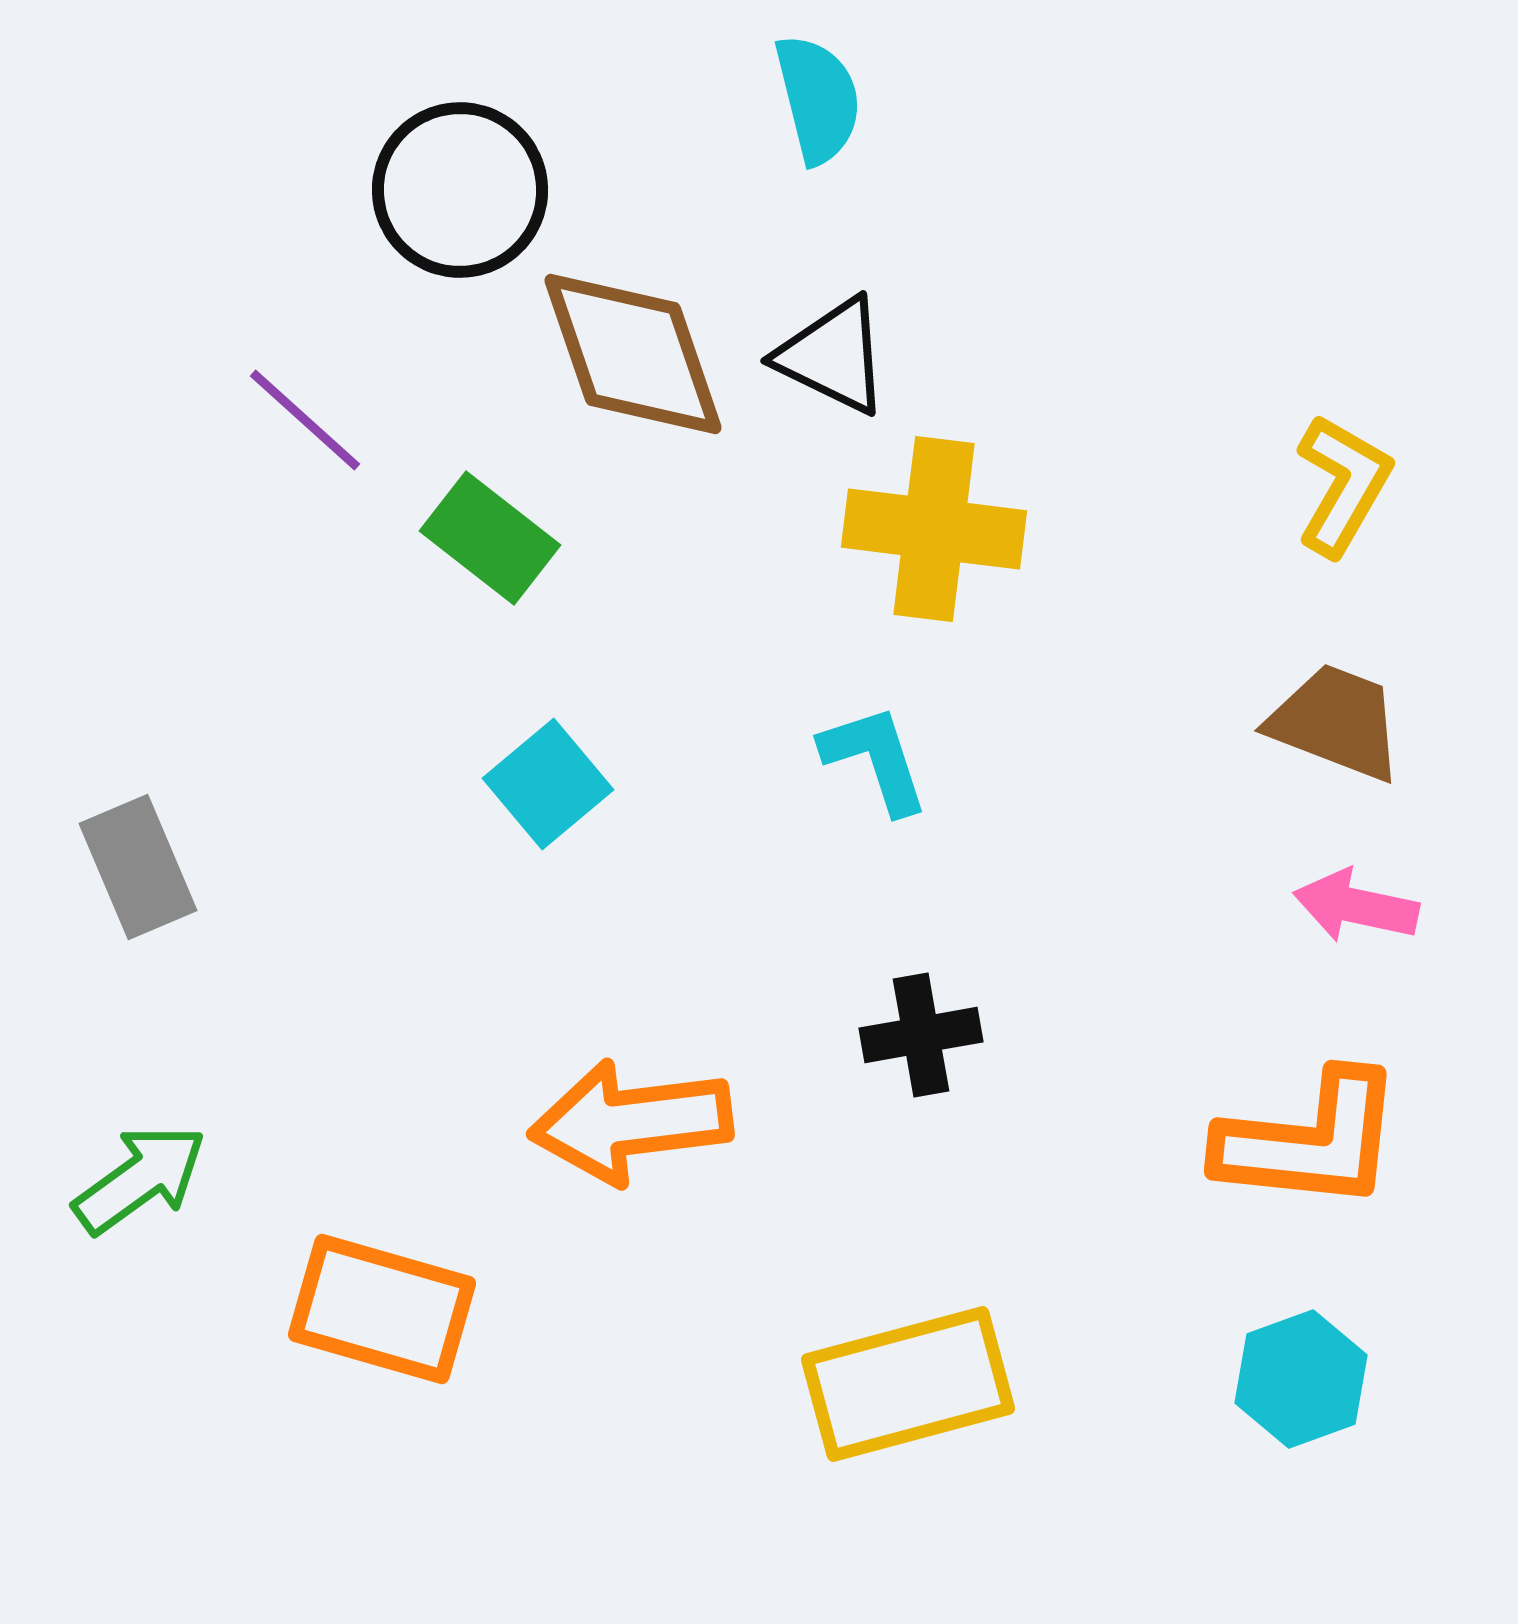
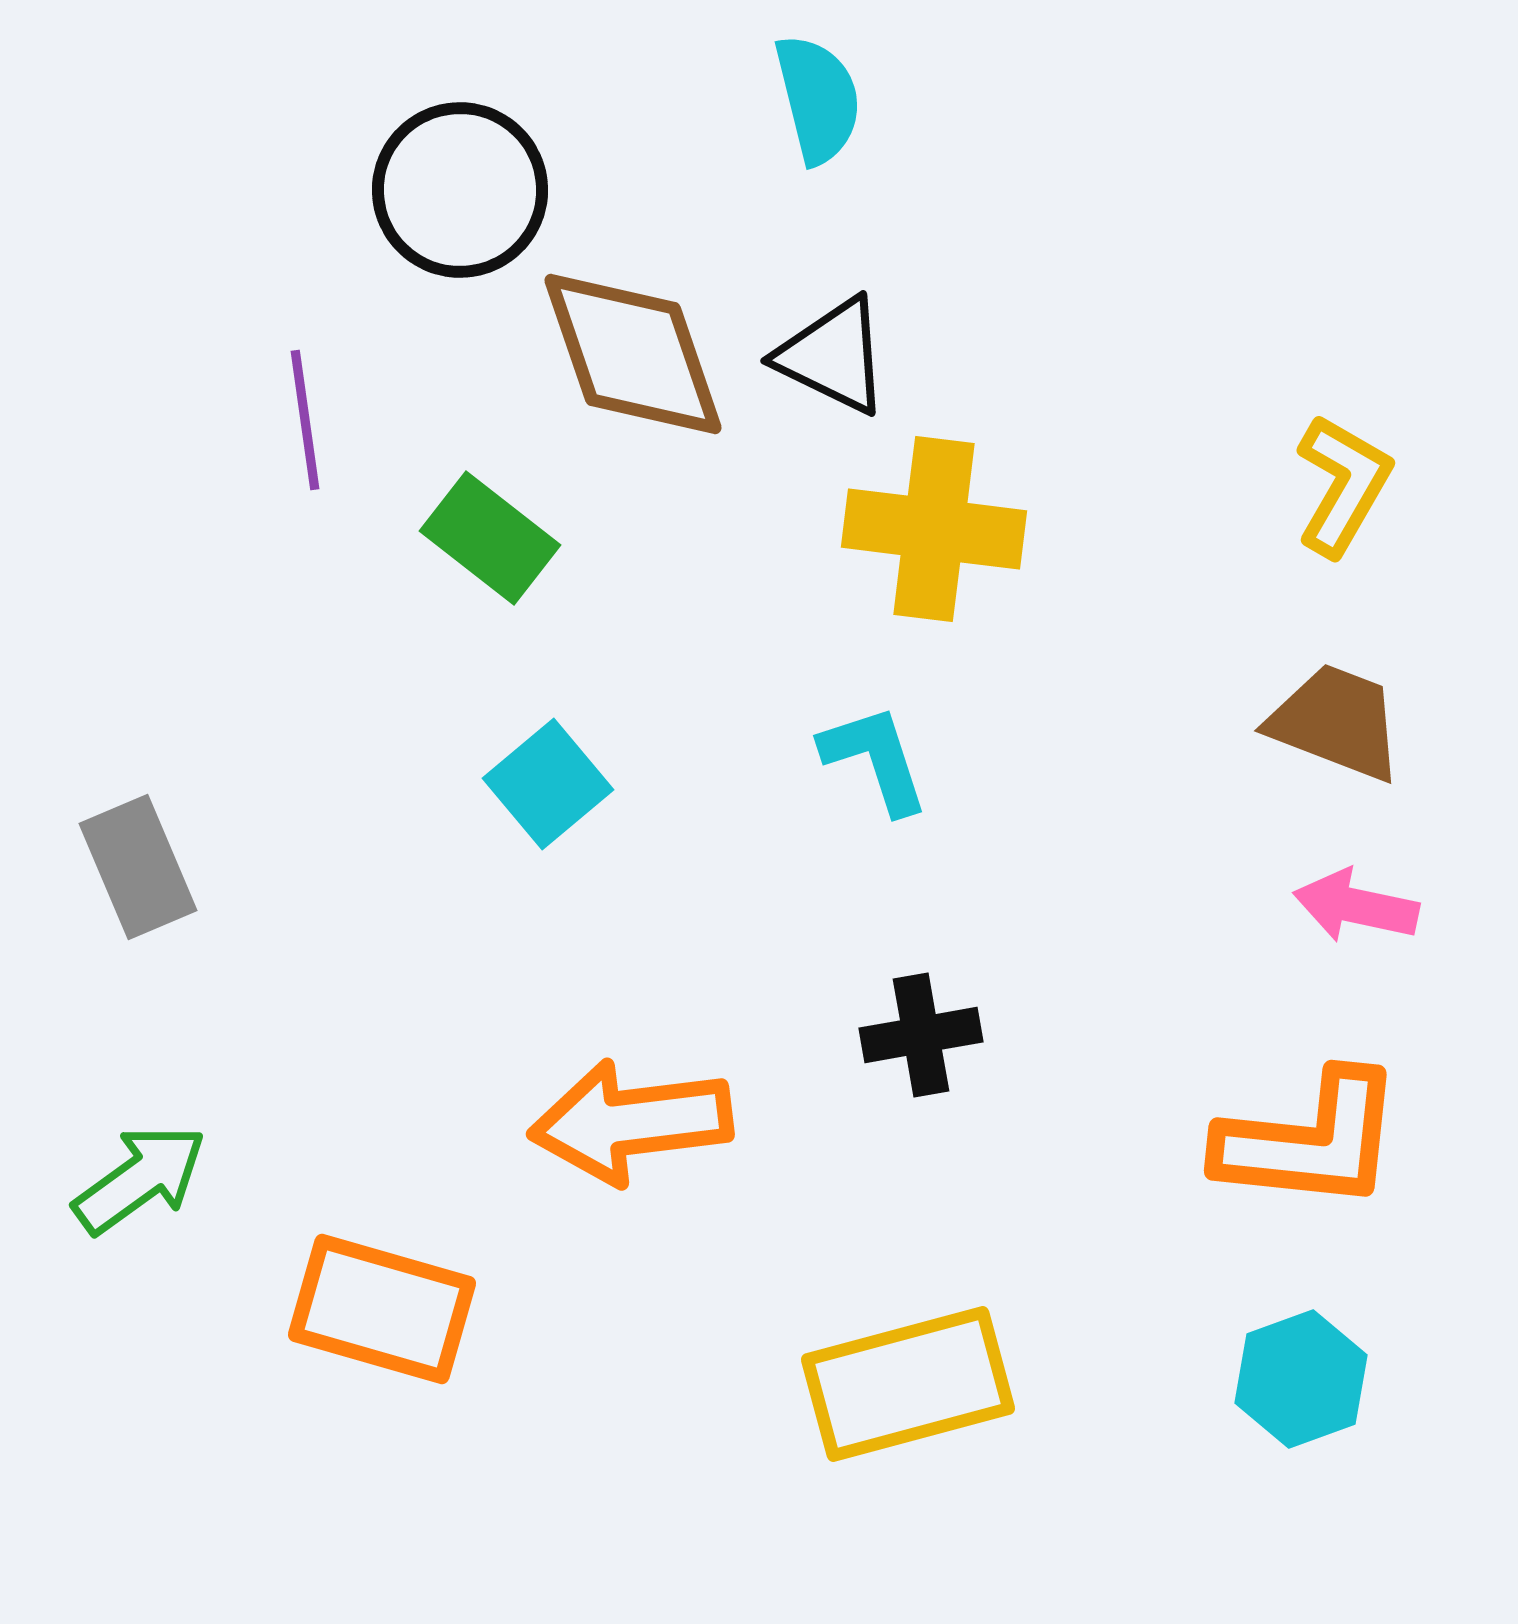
purple line: rotated 40 degrees clockwise
